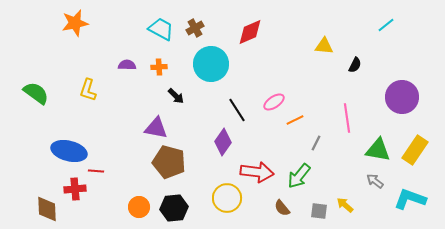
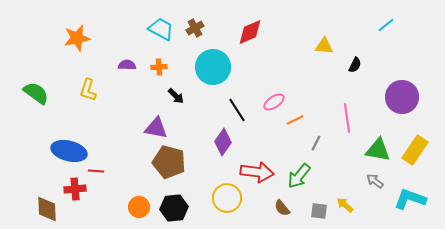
orange star: moved 2 px right, 15 px down
cyan circle: moved 2 px right, 3 px down
